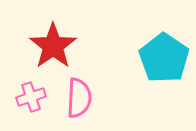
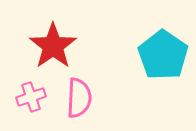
cyan pentagon: moved 1 px left, 3 px up
